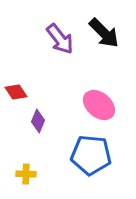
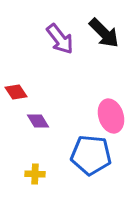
pink ellipse: moved 12 px right, 11 px down; rotated 32 degrees clockwise
purple diamond: rotated 55 degrees counterclockwise
yellow cross: moved 9 px right
